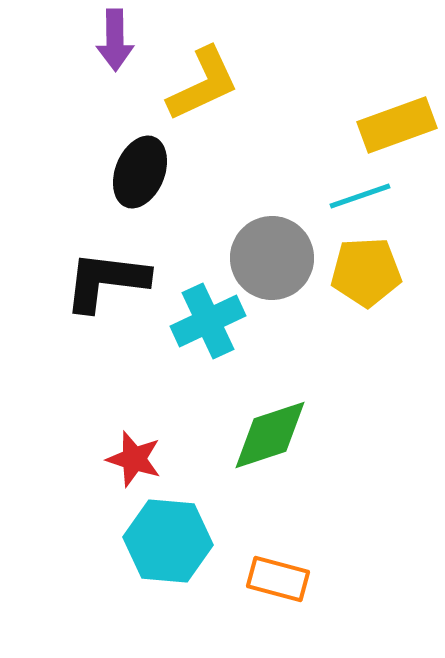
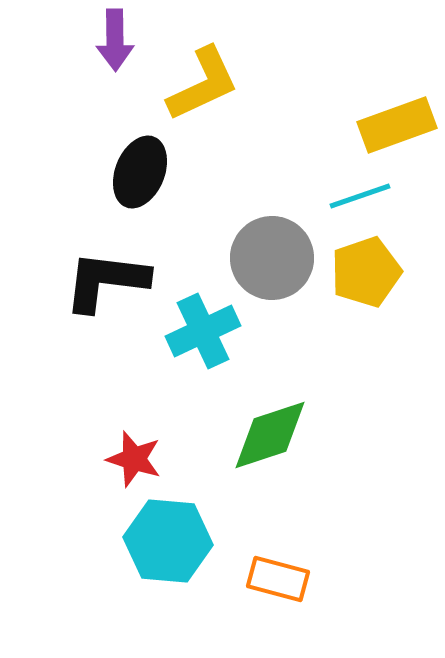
yellow pentagon: rotated 16 degrees counterclockwise
cyan cross: moved 5 px left, 10 px down
